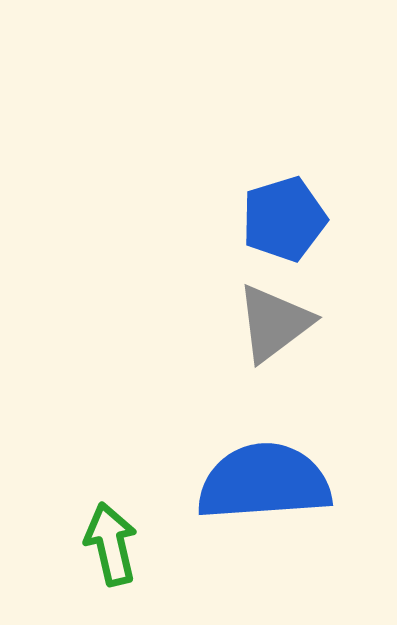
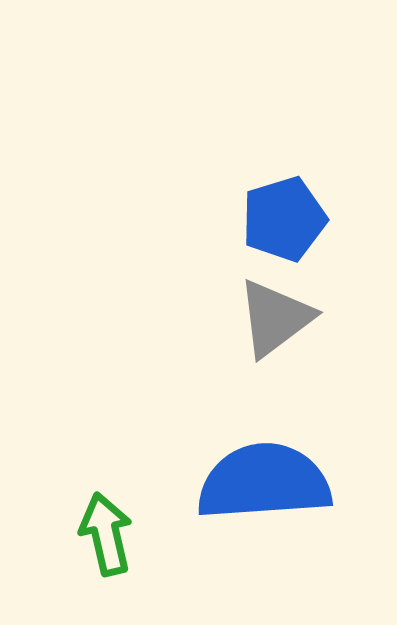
gray triangle: moved 1 px right, 5 px up
green arrow: moved 5 px left, 10 px up
